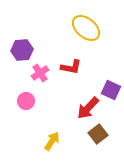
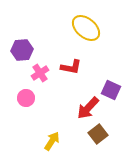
pink circle: moved 3 px up
